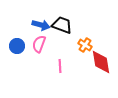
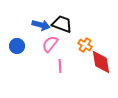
black trapezoid: moved 1 px up
pink semicircle: moved 11 px right; rotated 18 degrees clockwise
